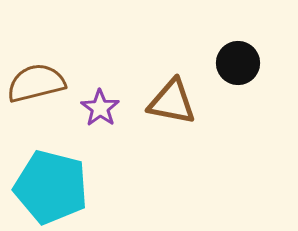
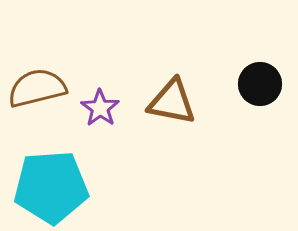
black circle: moved 22 px right, 21 px down
brown semicircle: moved 1 px right, 5 px down
cyan pentagon: rotated 18 degrees counterclockwise
